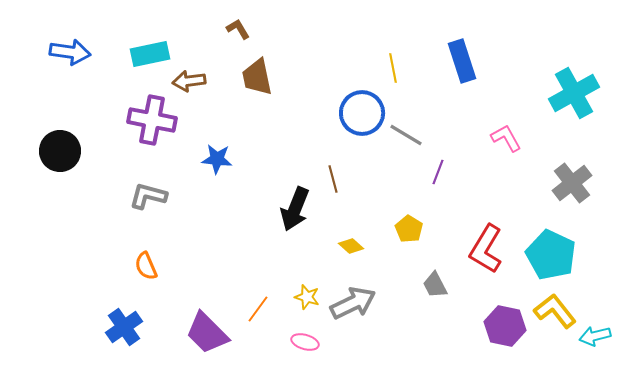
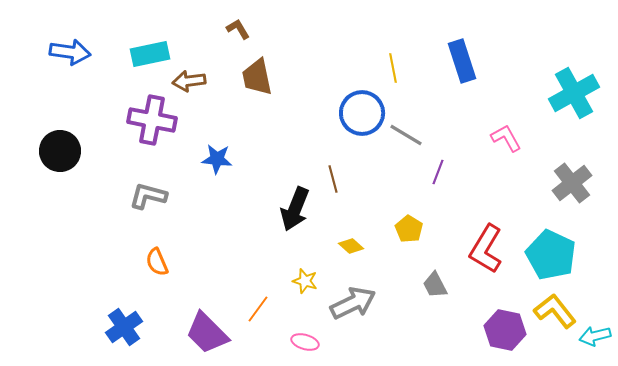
orange semicircle: moved 11 px right, 4 px up
yellow star: moved 2 px left, 16 px up
purple hexagon: moved 4 px down
